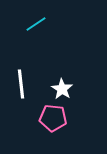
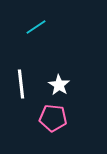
cyan line: moved 3 px down
white star: moved 3 px left, 4 px up
